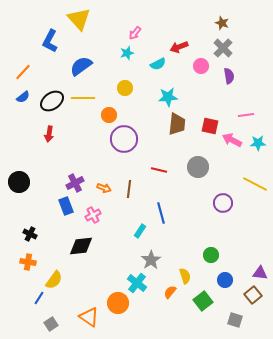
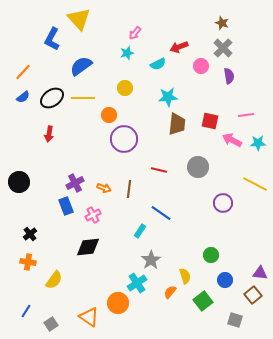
blue L-shape at (50, 41): moved 2 px right, 2 px up
black ellipse at (52, 101): moved 3 px up
red square at (210, 126): moved 5 px up
blue line at (161, 213): rotated 40 degrees counterclockwise
black cross at (30, 234): rotated 24 degrees clockwise
black diamond at (81, 246): moved 7 px right, 1 px down
cyan cross at (137, 283): rotated 18 degrees clockwise
blue line at (39, 298): moved 13 px left, 13 px down
